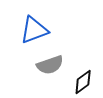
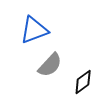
gray semicircle: rotated 28 degrees counterclockwise
